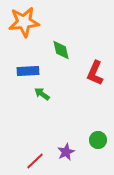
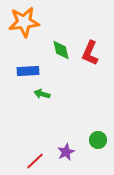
red L-shape: moved 5 px left, 20 px up
green arrow: rotated 21 degrees counterclockwise
